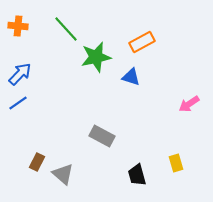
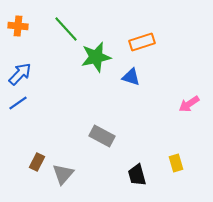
orange rectangle: rotated 10 degrees clockwise
gray triangle: rotated 30 degrees clockwise
